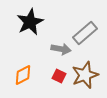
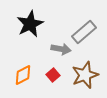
black star: moved 2 px down
gray rectangle: moved 1 px left, 1 px up
red square: moved 6 px left, 1 px up; rotated 24 degrees clockwise
